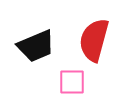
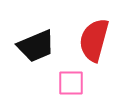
pink square: moved 1 px left, 1 px down
